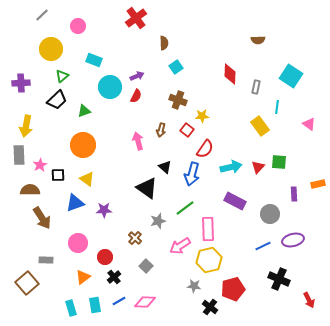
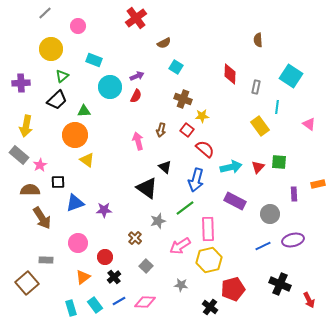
gray line at (42, 15): moved 3 px right, 2 px up
brown semicircle at (258, 40): rotated 88 degrees clockwise
brown semicircle at (164, 43): rotated 64 degrees clockwise
cyan square at (176, 67): rotated 24 degrees counterclockwise
brown cross at (178, 100): moved 5 px right, 1 px up
green triangle at (84, 111): rotated 16 degrees clockwise
orange circle at (83, 145): moved 8 px left, 10 px up
red semicircle at (205, 149): rotated 84 degrees counterclockwise
gray rectangle at (19, 155): rotated 48 degrees counterclockwise
blue arrow at (192, 174): moved 4 px right, 6 px down
black square at (58, 175): moved 7 px down
yellow triangle at (87, 179): moved 19 px up
black cross at (279, 279): moved 1 px right, 5 px down
gray star at (194, 286): moved 13 px left, 1 px up
cyan rectangle at (95, 305): rotated 28 degrees counterclockwise
